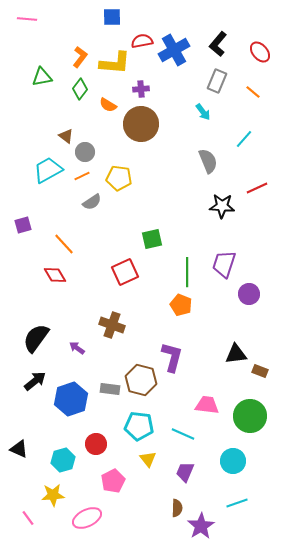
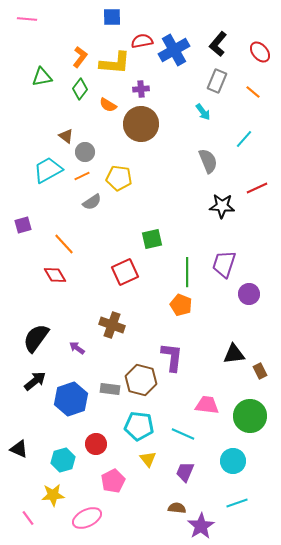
black triangle at (236, 354): moved 2 px left
purple L-shape at (172, 357): rotated 8 degrees counterclockwise
brown rectangle at (260, 371): rotated 42 degrees clockwise
brown semicircle at (177, 508): rotated 84 degrees counterclockwise
